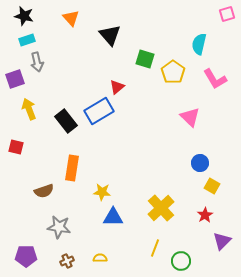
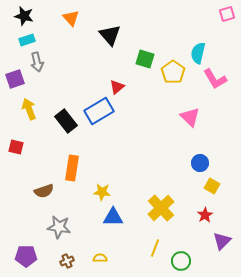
cyan semicircle: moved 1 px left, 9 px down
